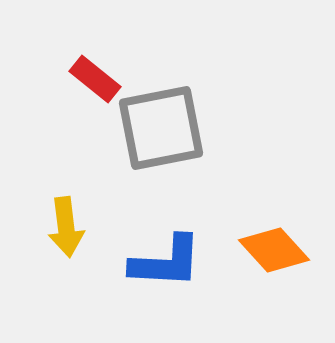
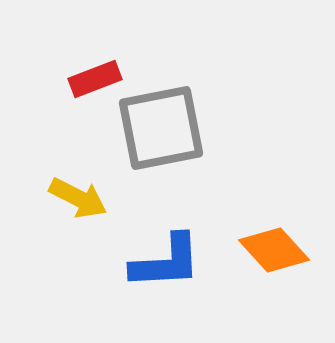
red rectangle: rotated 60 degrees counterclockwise
yellow arrow: moved 12 px right, 29 px up; rotated 56 degrees counterclockwise
blue L-shape: rotated 6 degrees counterclockwise
